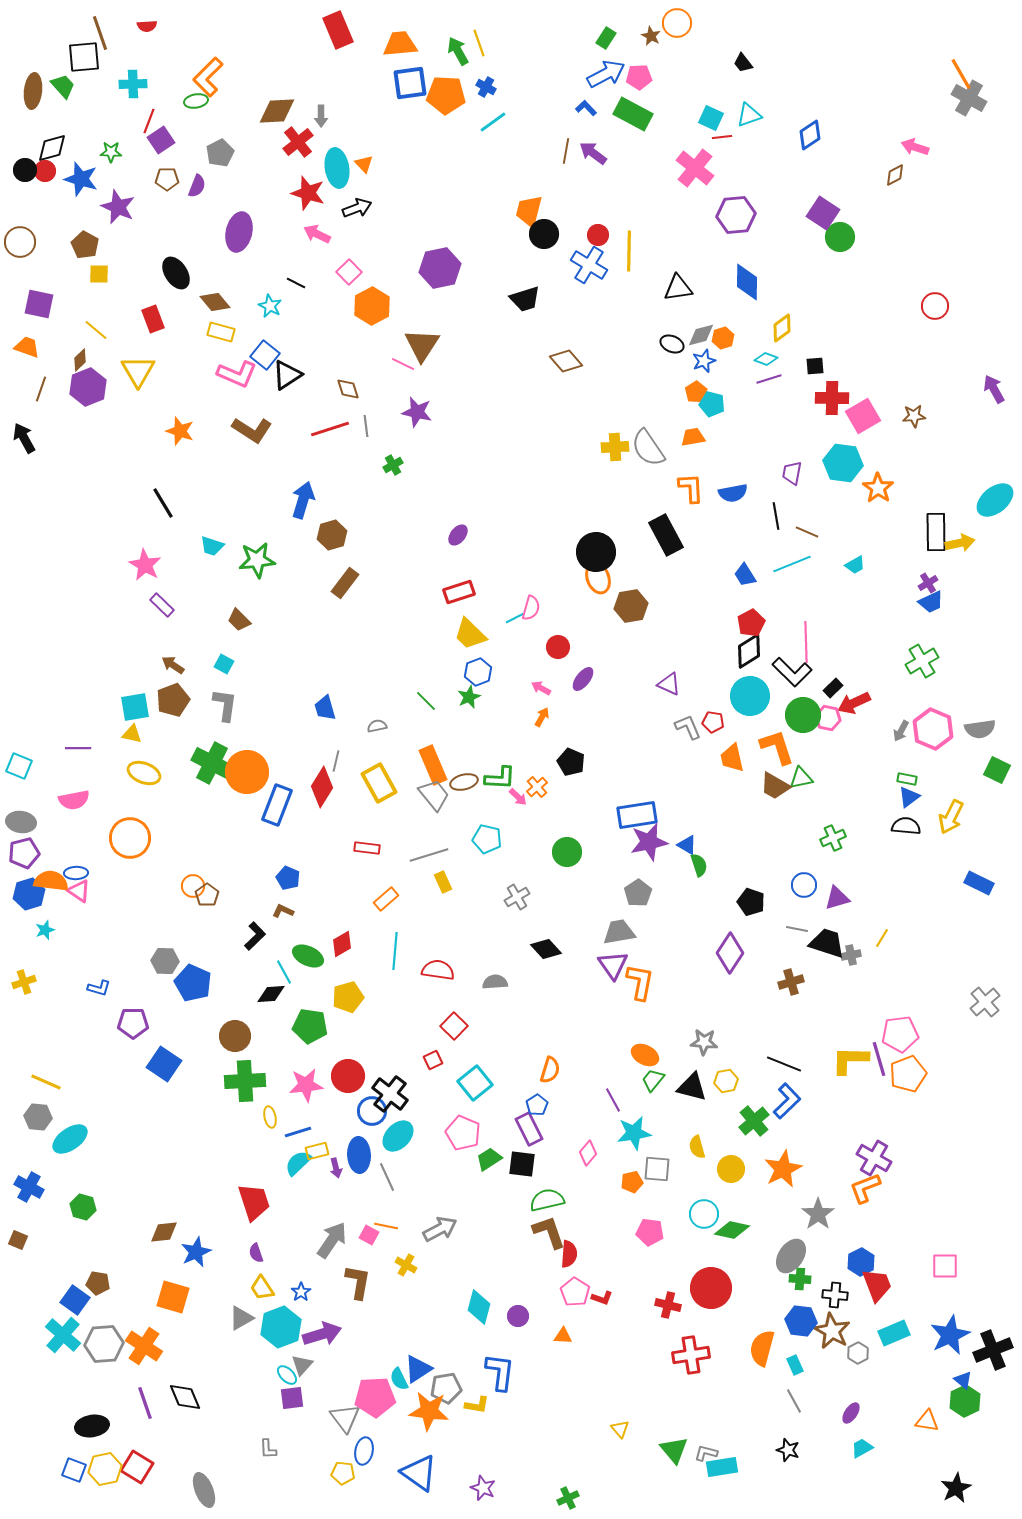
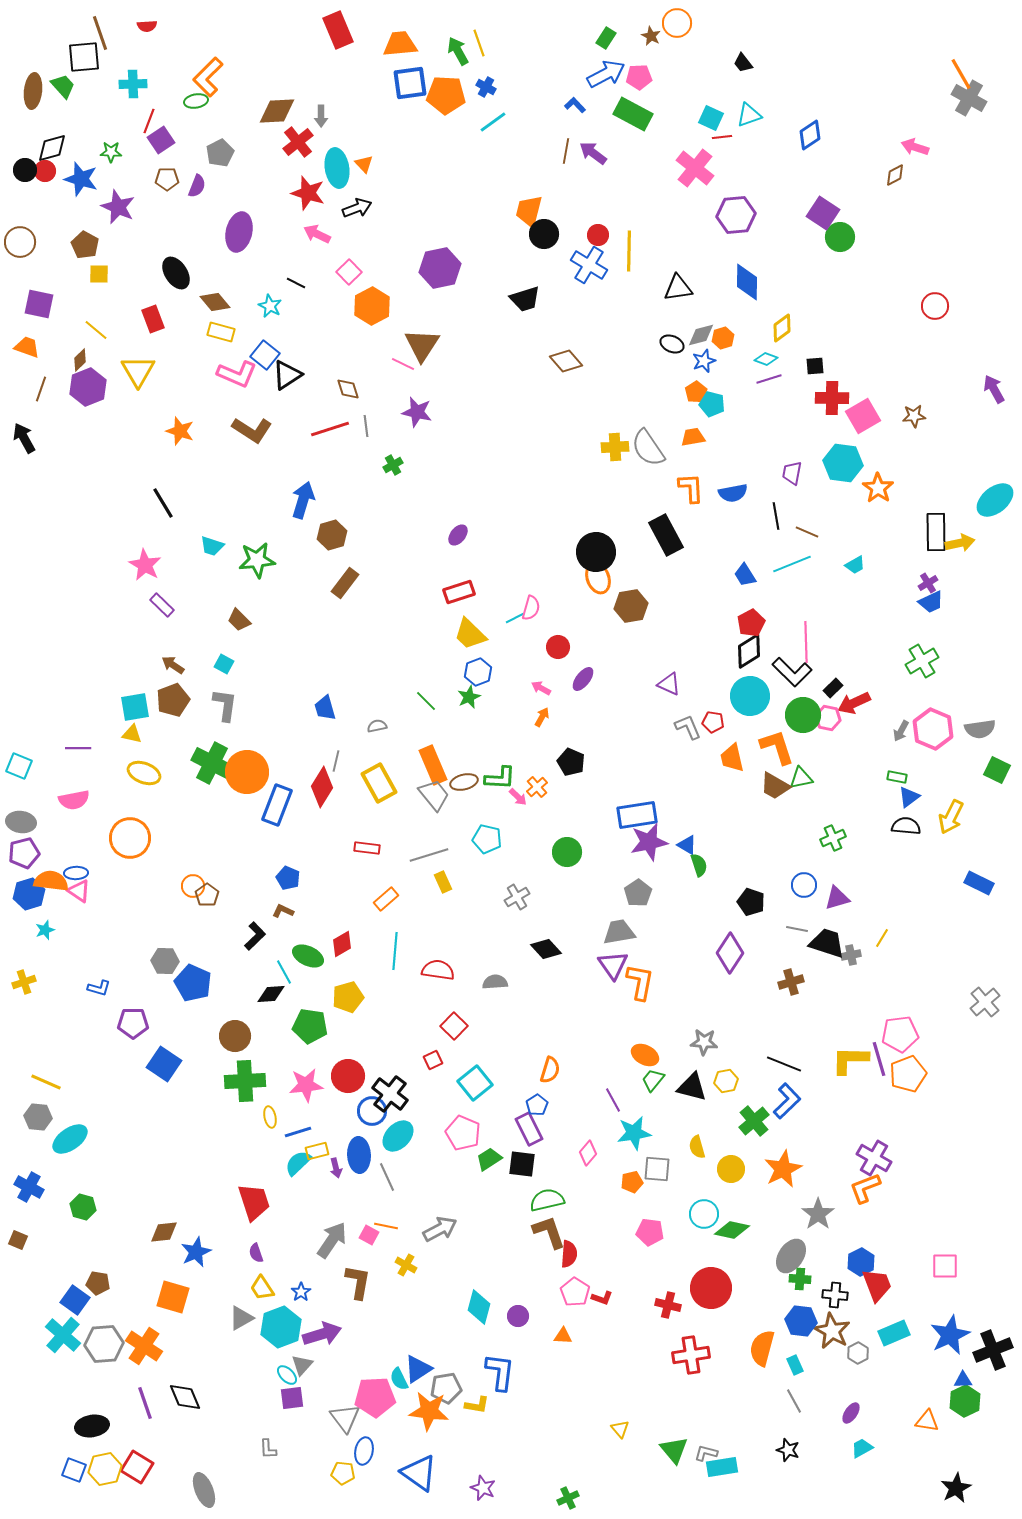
blue L-shape at (586, 108): moved 11 px left, 3 px up
green rectangle at (907, 779): moved 10 px left, 2 px up
blue triangle at (963, 1380): rotated 42 degrees counterclockwise
